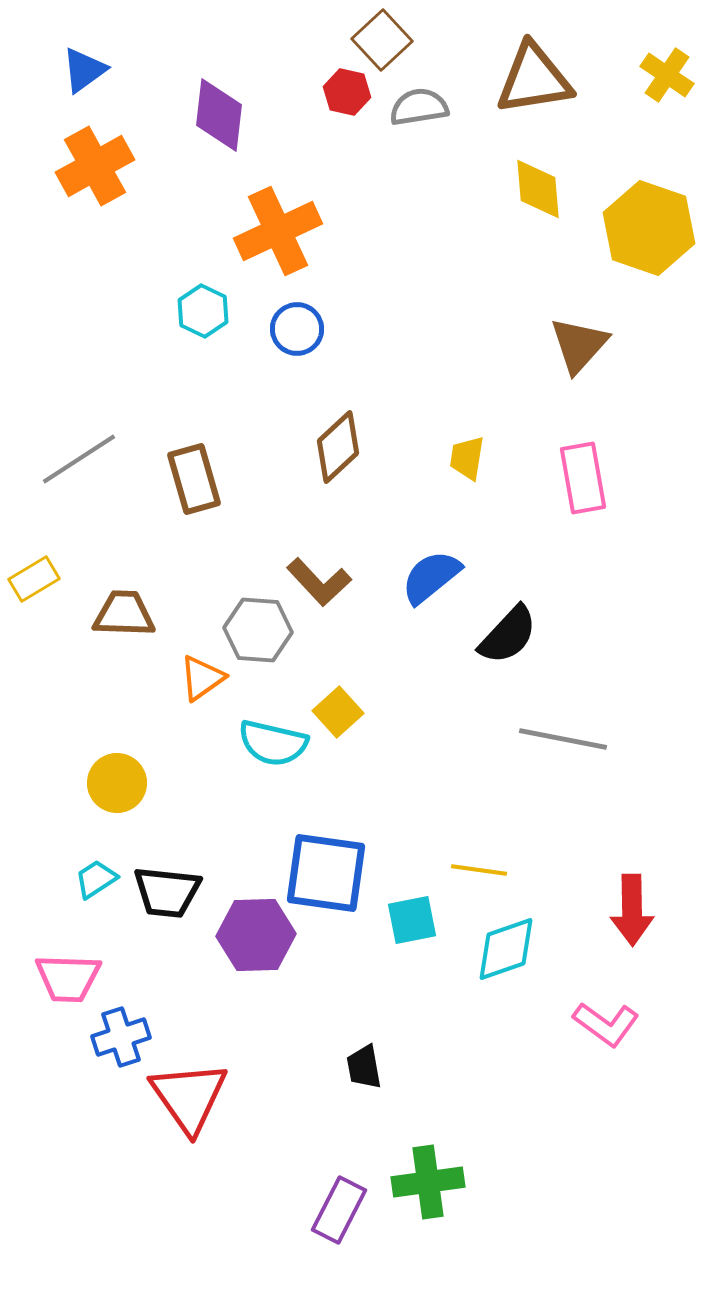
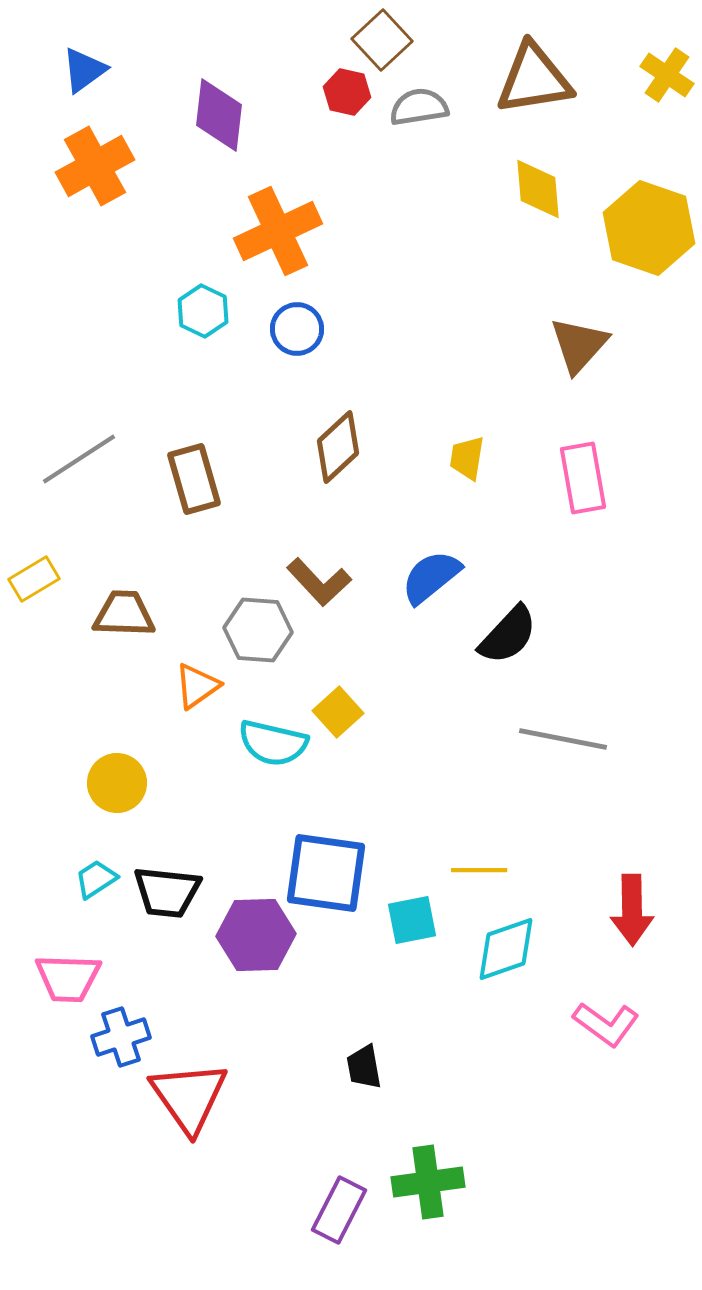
orange triangle at (202, 678): moved 5 px left, 8 px down
yellow line at (479, 870): rotated 8 degrees counterclockwise
